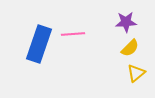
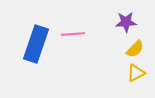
blue rectangle: moved 3 px left
yellow semicircle: moved 5 px right, 1 px down
yellow triangle: rotated 12 degrees clockwise
